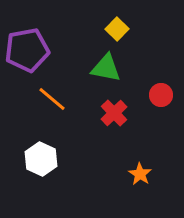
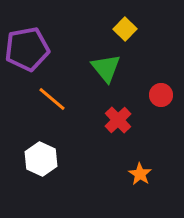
yellow square: moved 8 px right
purple pentagon: moved 1 px up
green triangle: rotated 40 degrees clockwise
red cross: moved 4 px right, 7 px down
